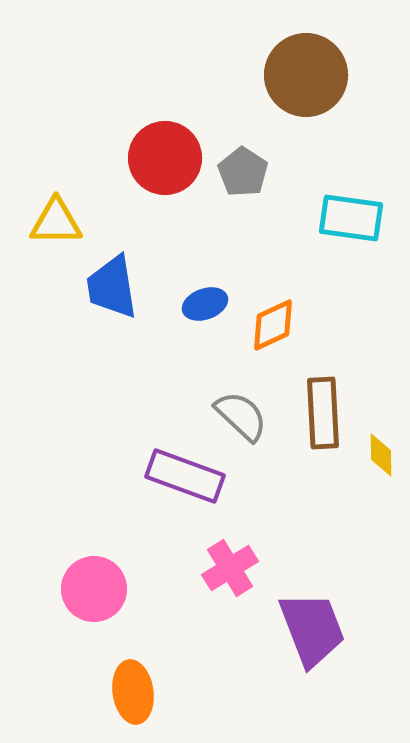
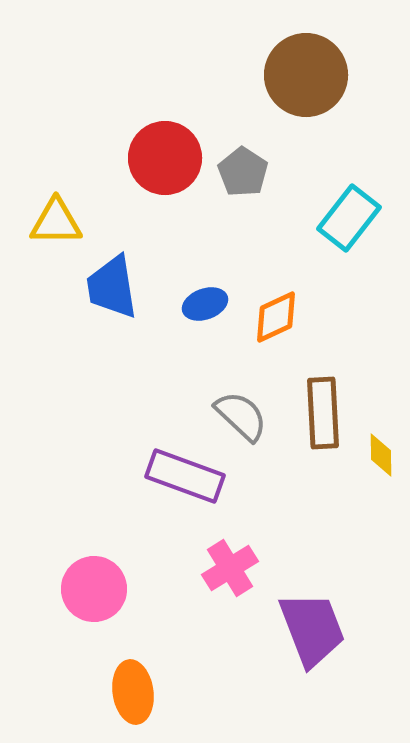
cyan rectangle: moved 2 px left; rotated 60 degrees counterclockwise
orange diamond: moved 3 px right, 8 px up
